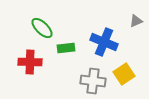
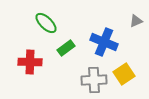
green ellipse: moved 4 px right, 5 px up
green rectangle: rotated 30 degrees counterclockwise
gray cross: moved 1 px right, 1 px up; rotated 10 degrees counterclockwise
